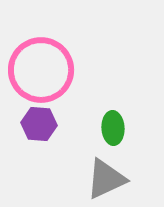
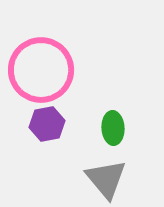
purple hexagon: moved 8 px right; rotated 16 degrees counterclockwise
gray triangle: rotated 45 degrees counterclockwise
